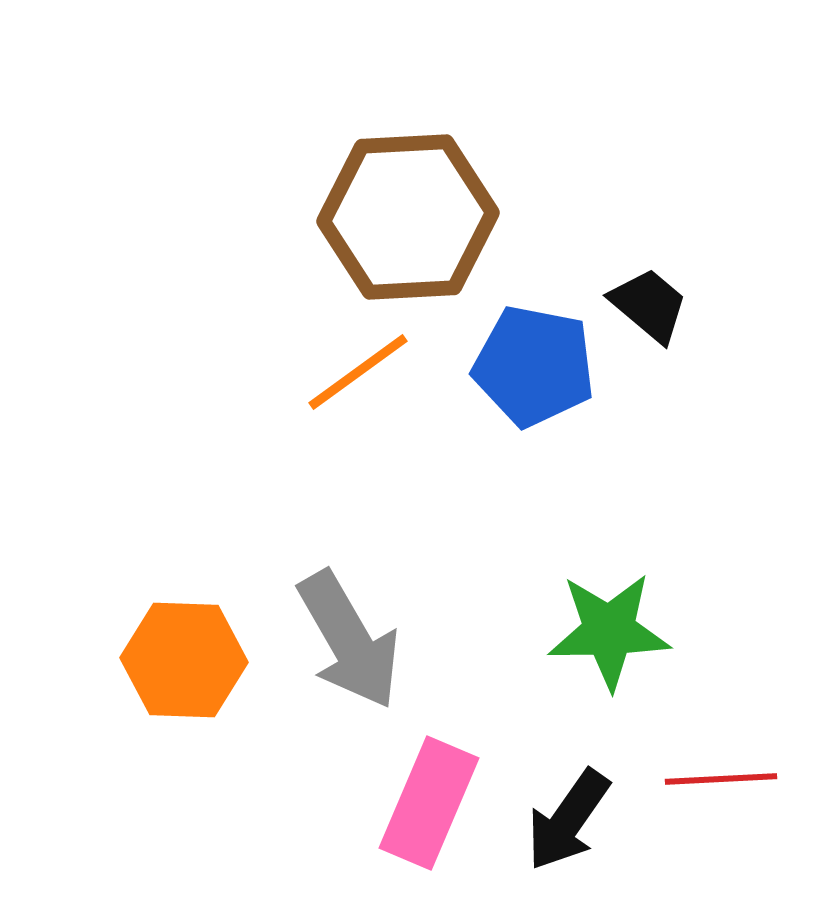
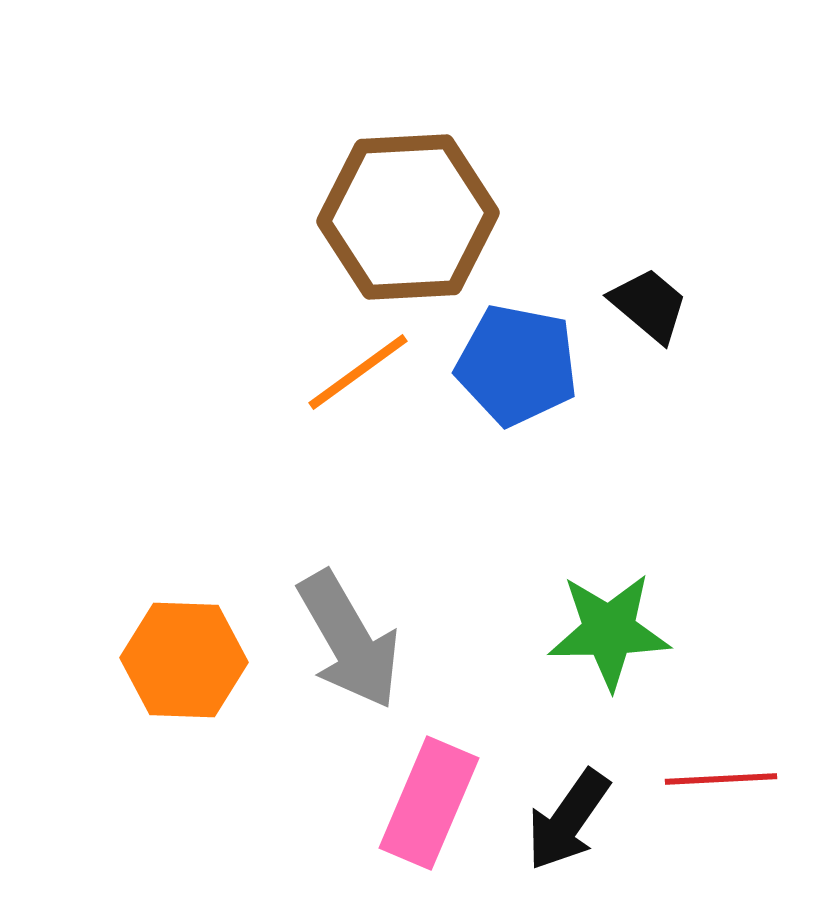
blue pentagon: moved 17 px left, 1 px up
